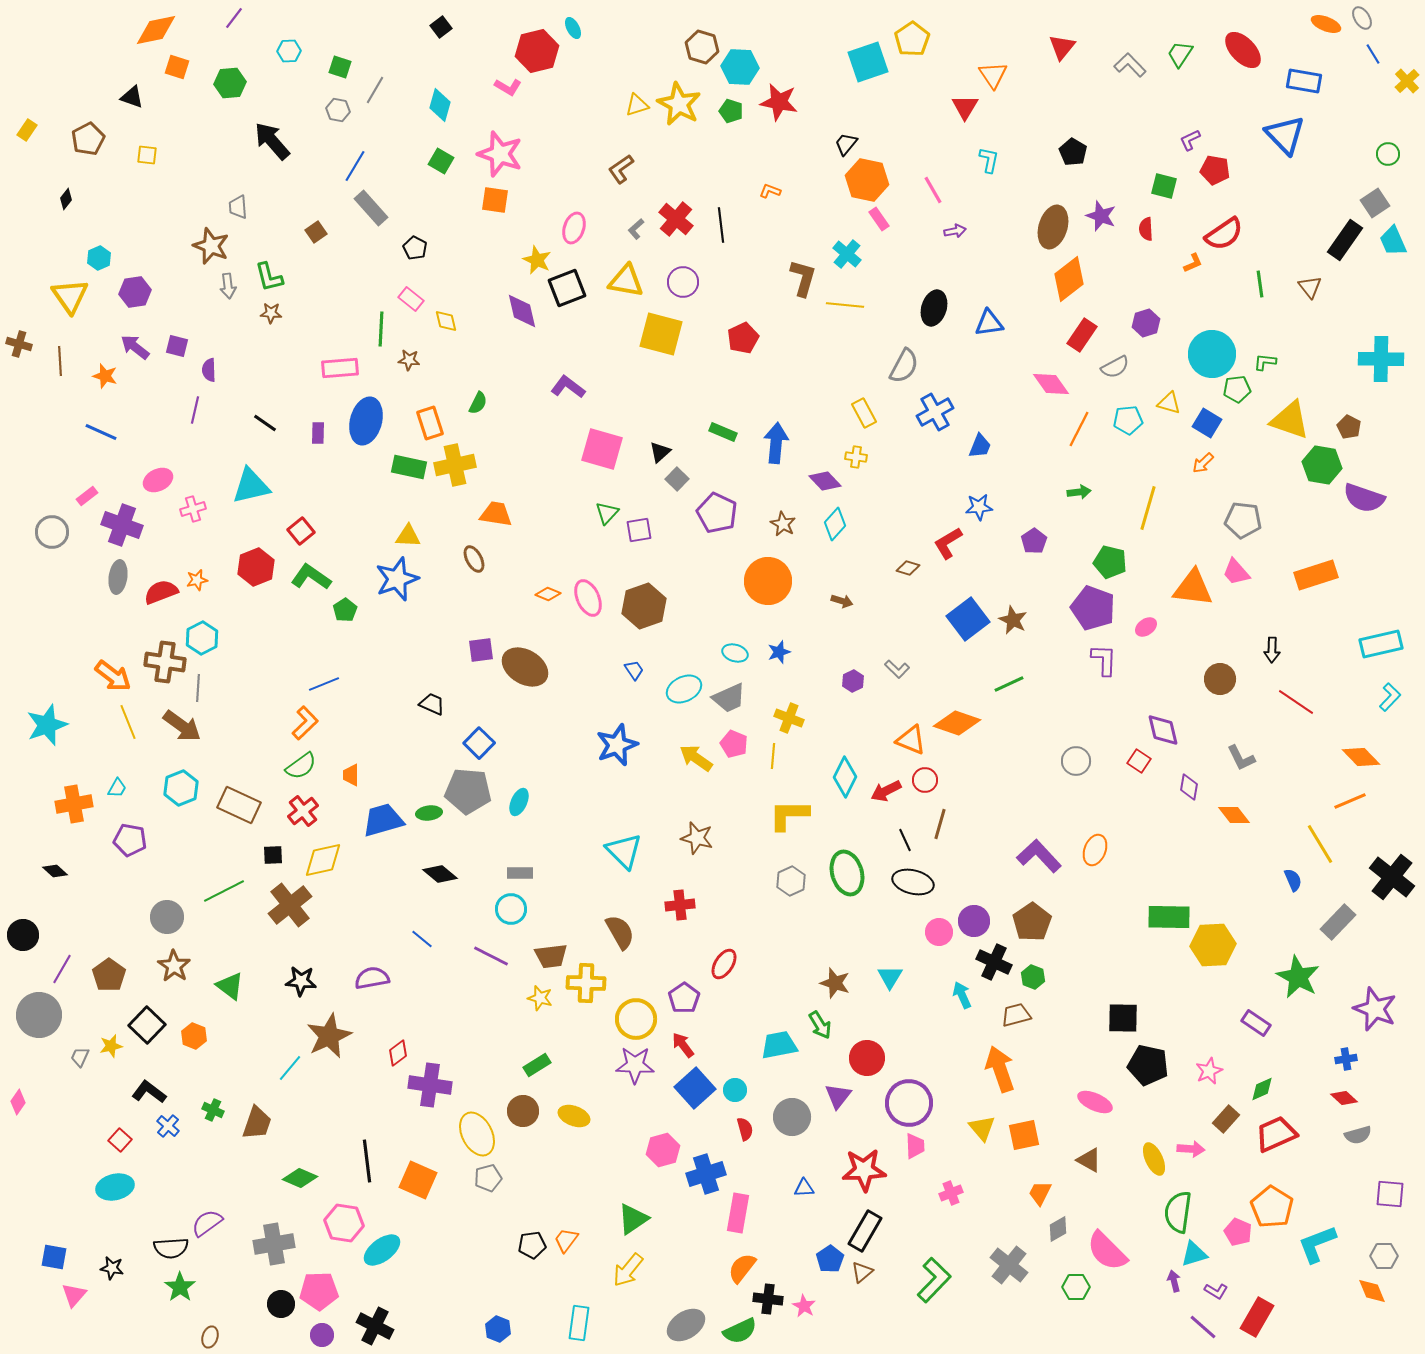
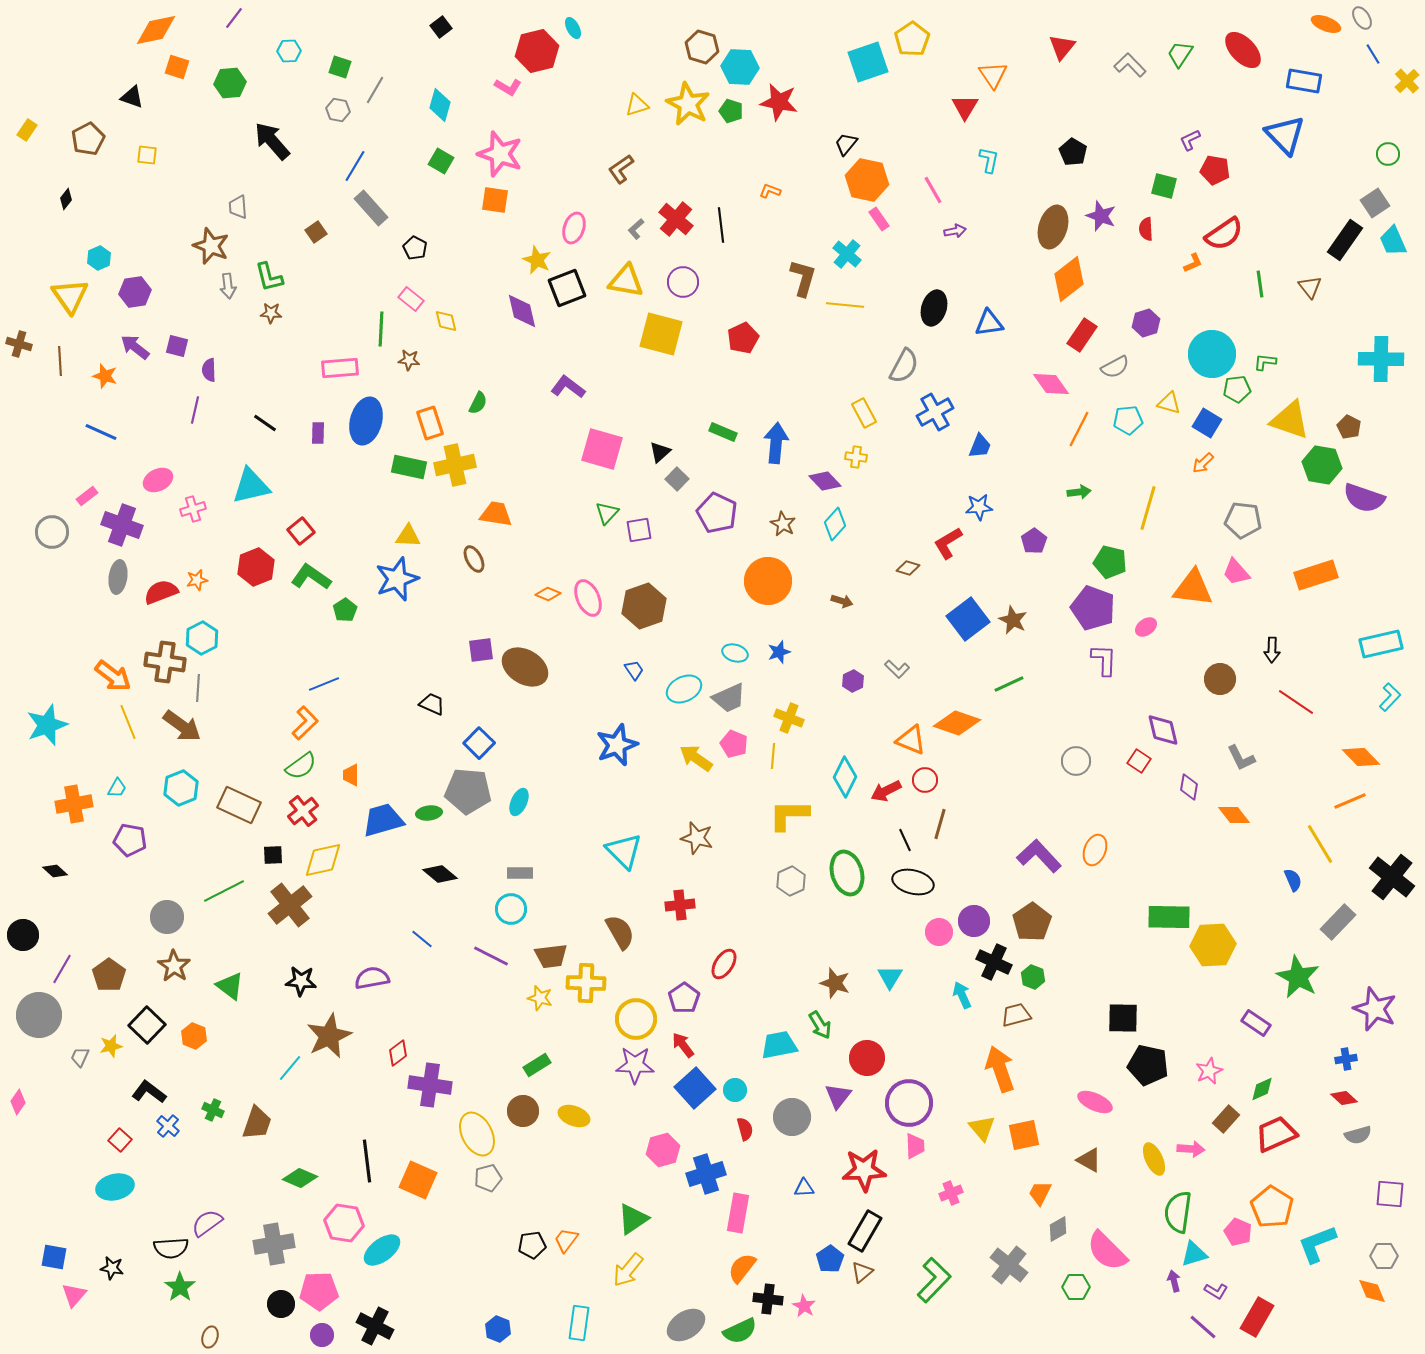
yellow star at (679, 104): moved 9 px right
